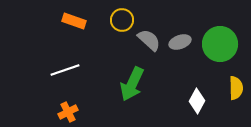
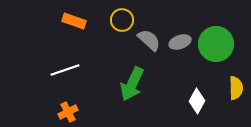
green circle: moved 4 px left
